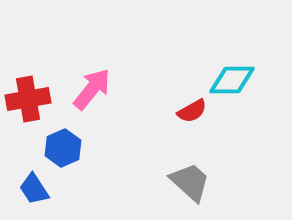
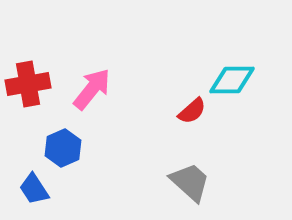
red cross: moved 15 px up
red semicircle: rotated 12 degrees counterclockwise
